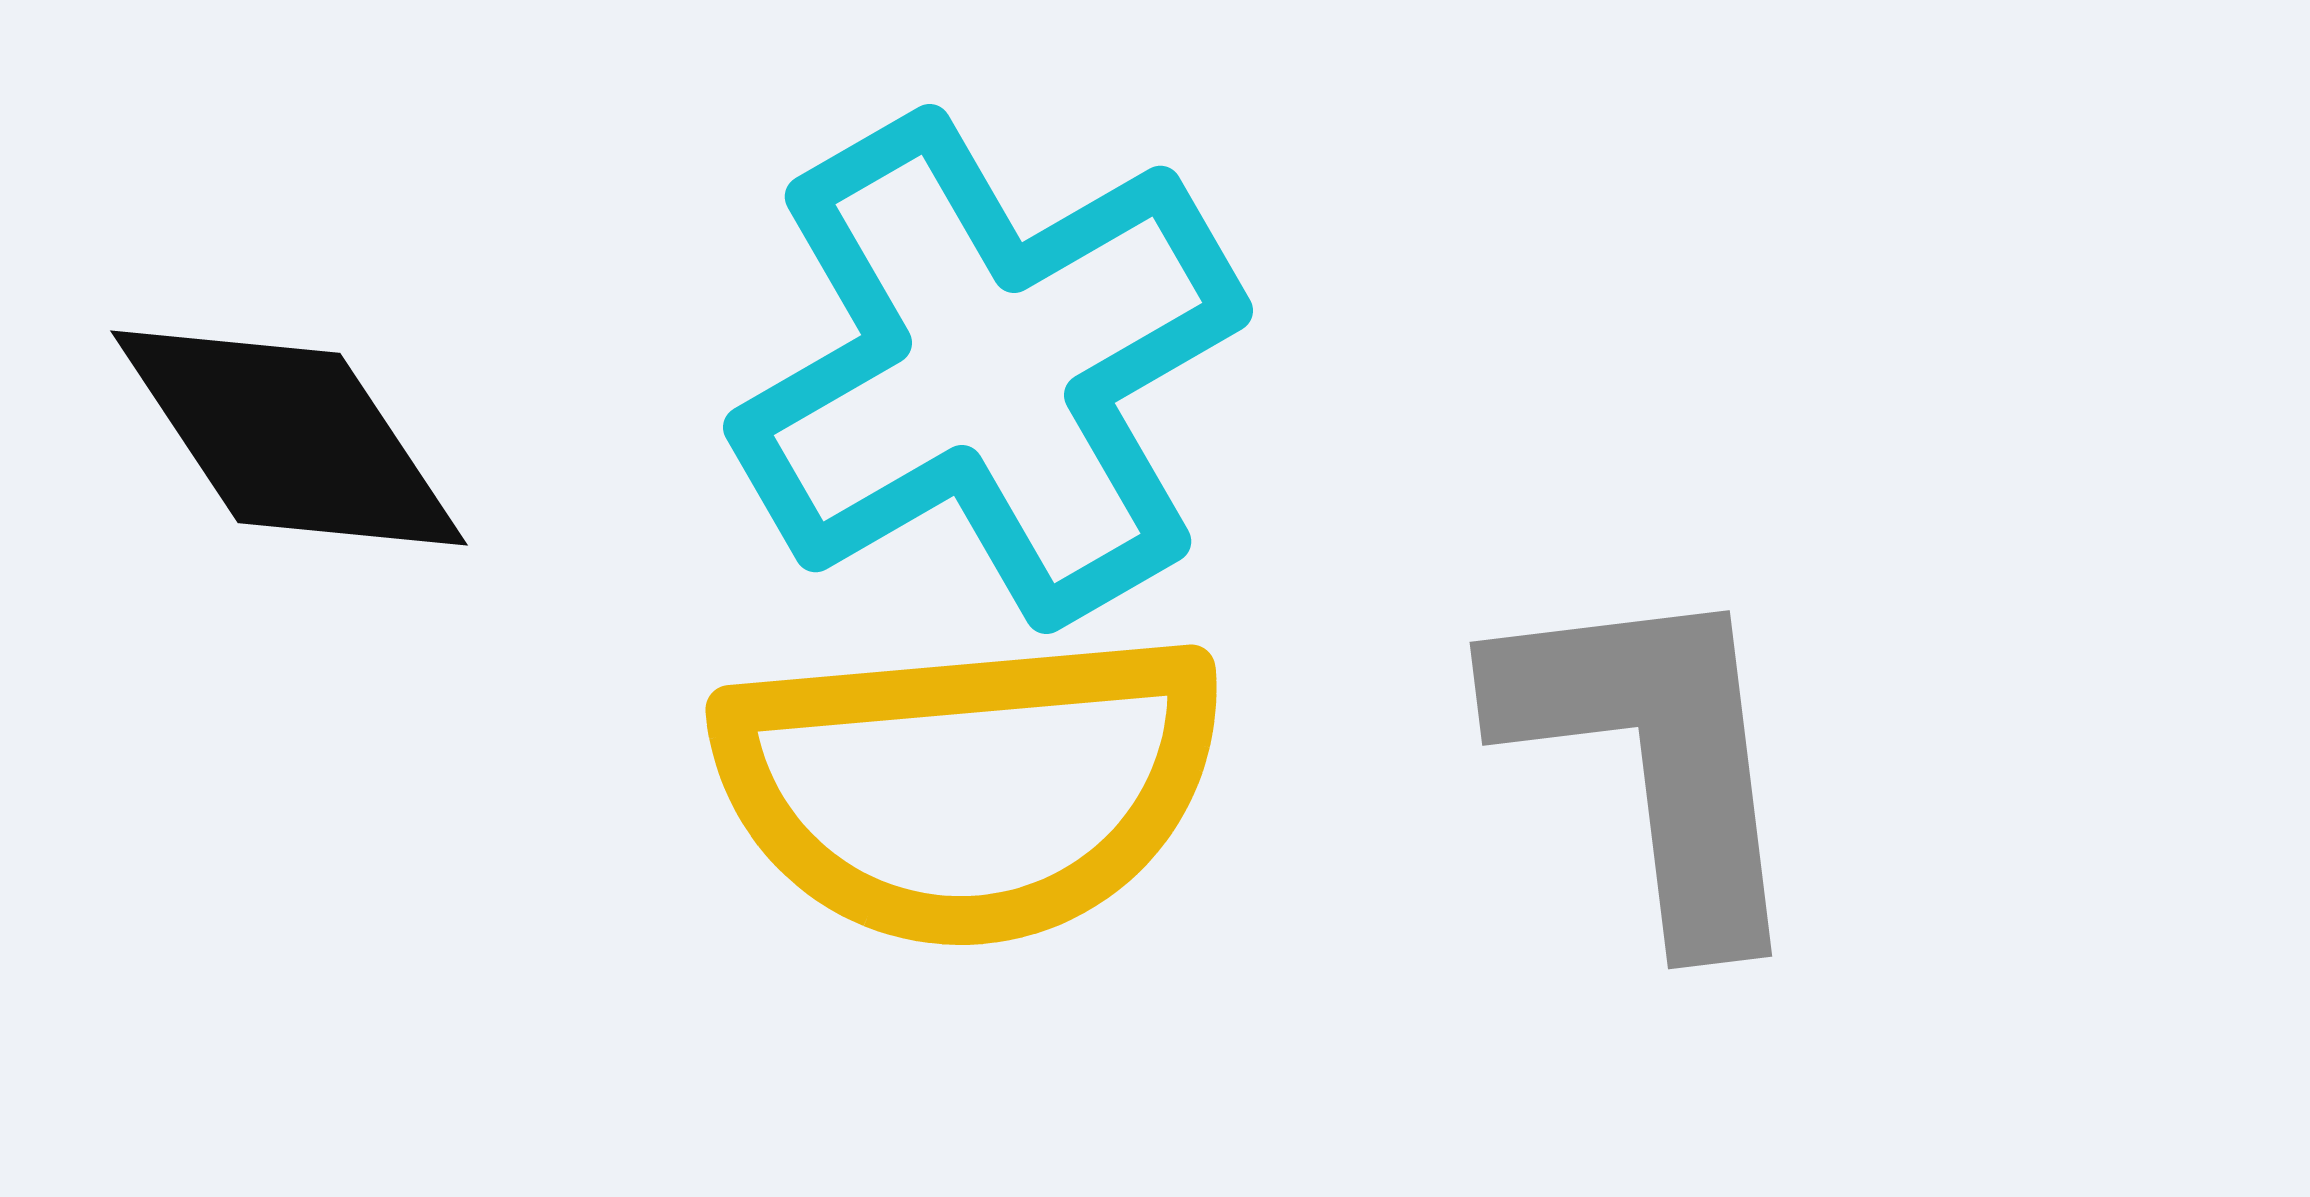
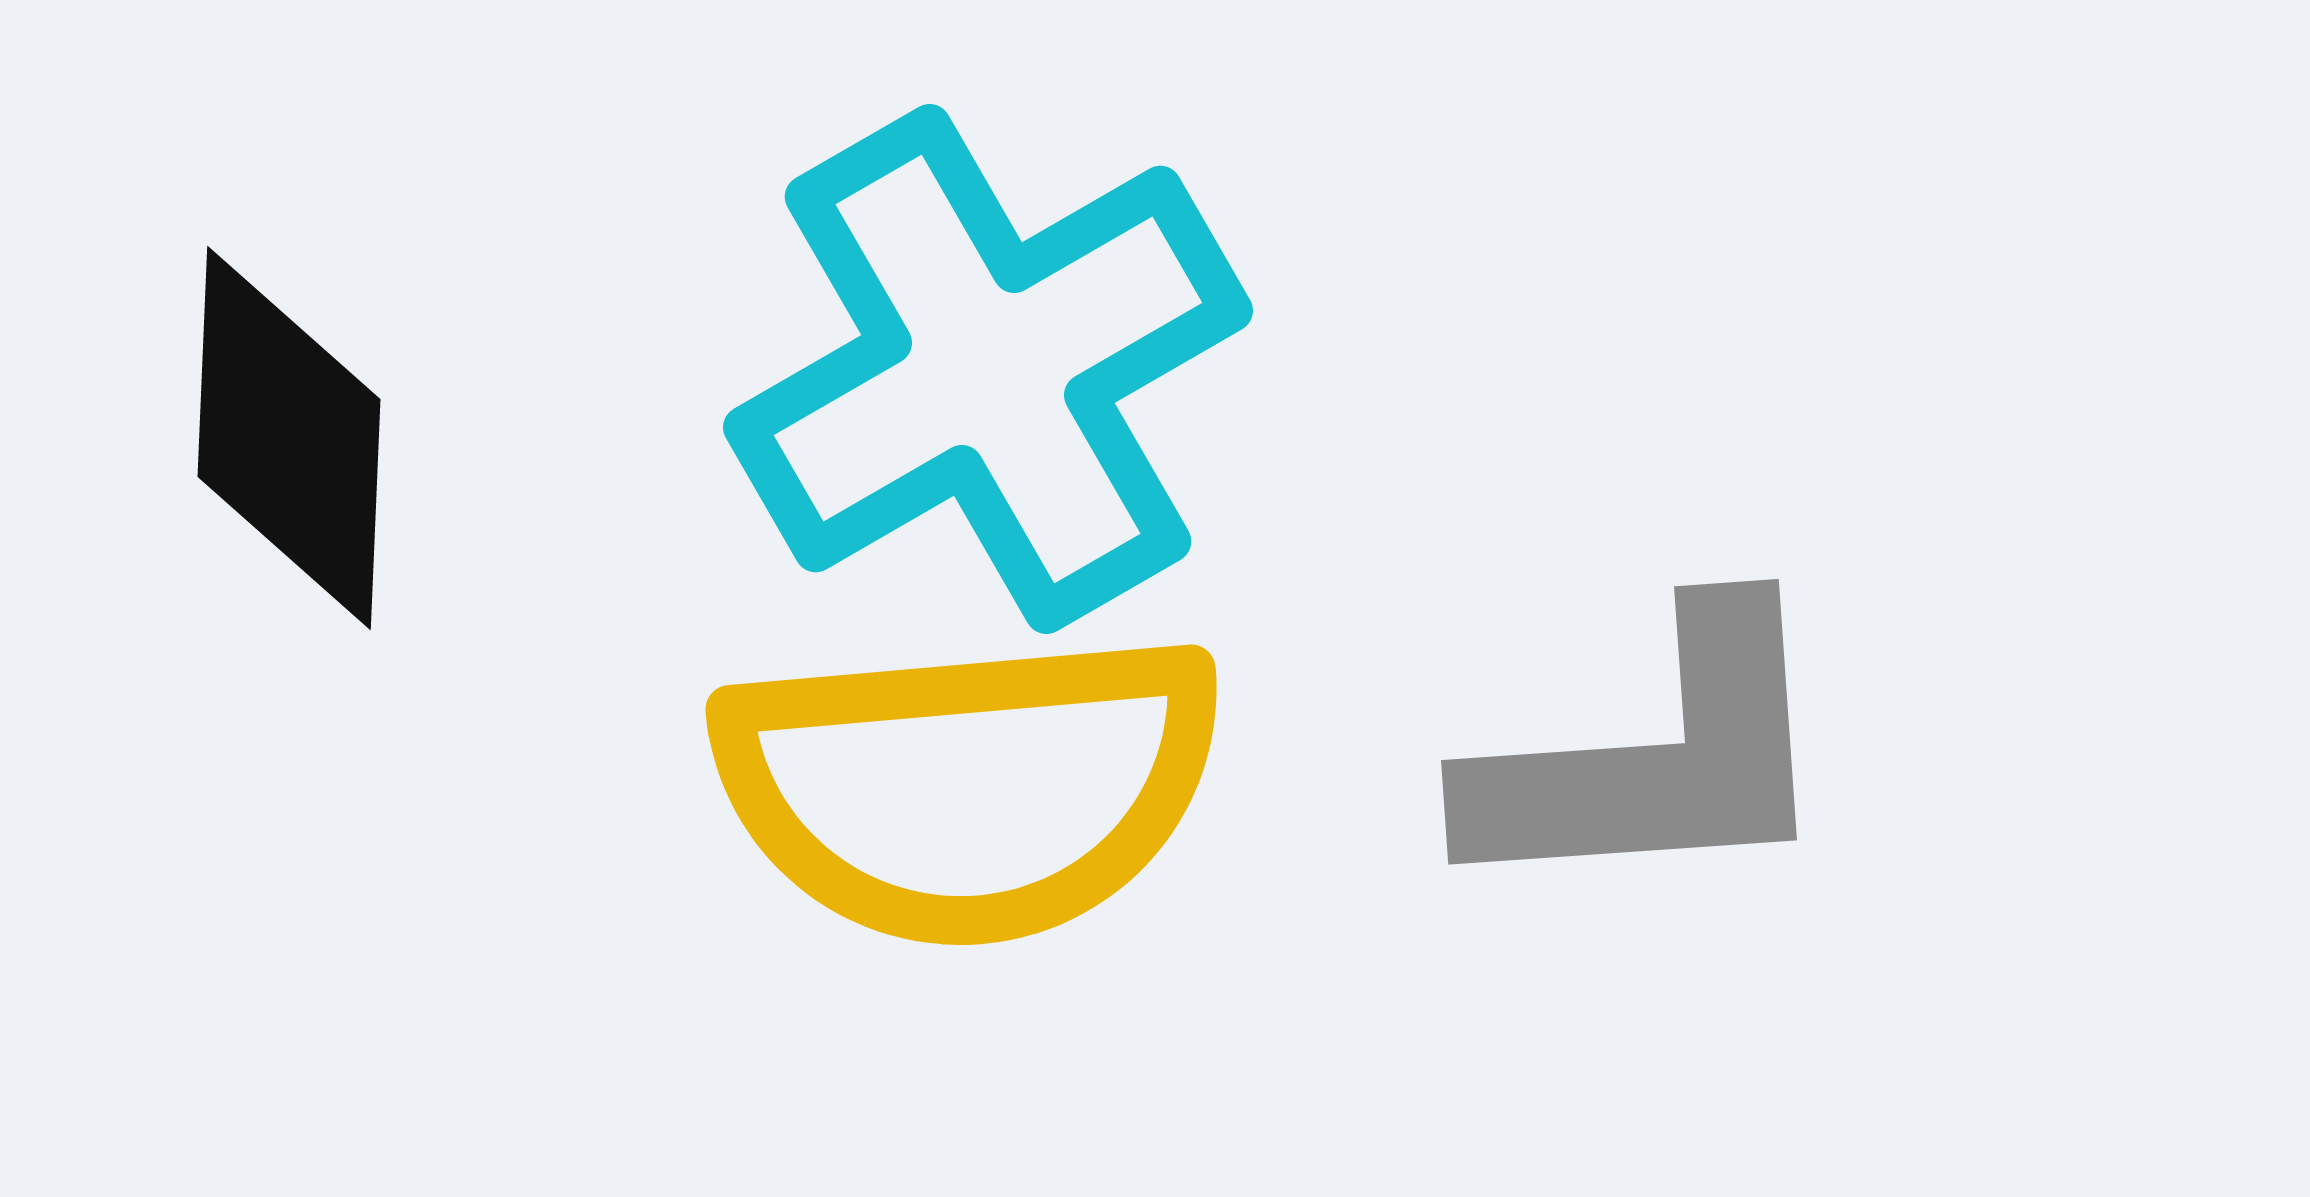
black diamond: rotated 36 degrees clockwise
gray L-shape: rotated 93 degrees clockwise
